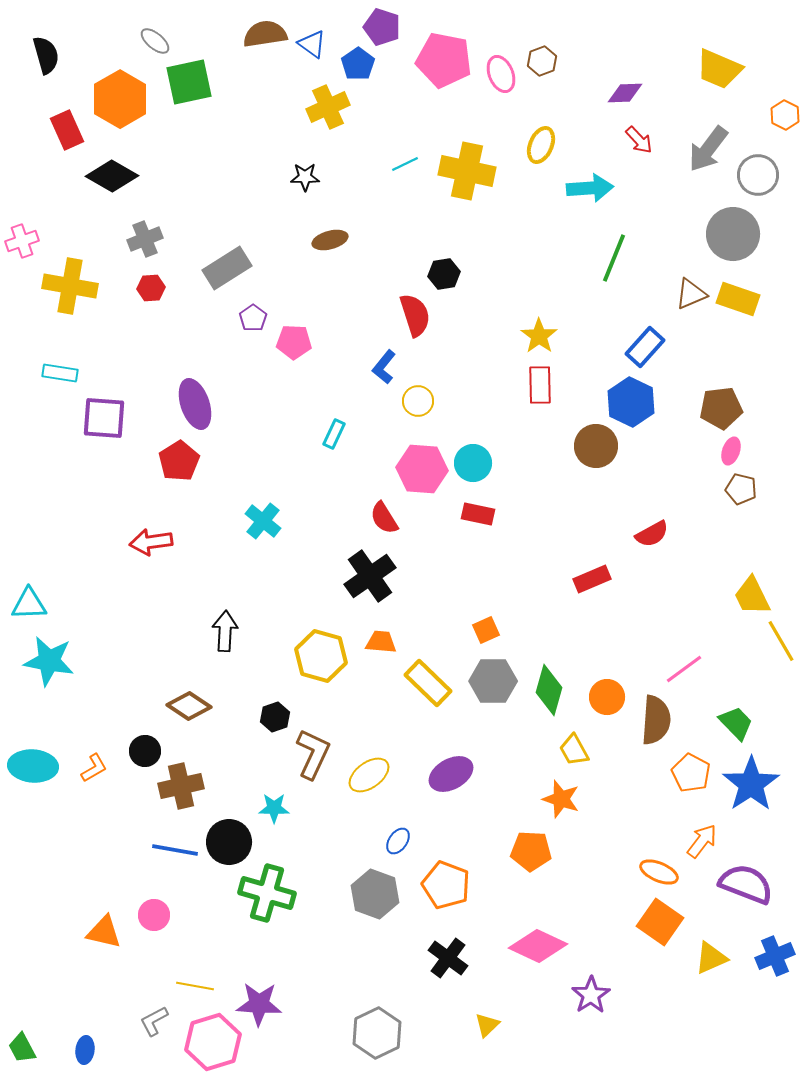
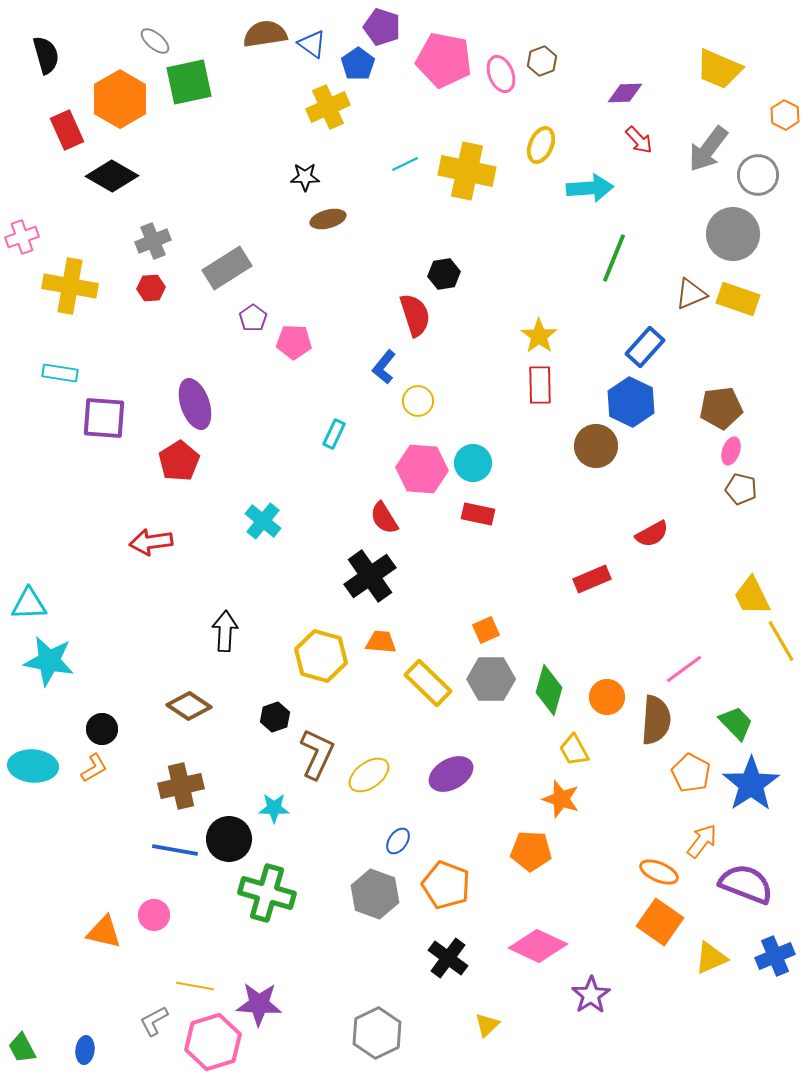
gray cross at (145, 239): moved 8 px right, 2 px down
brown ellipse at (330, 240): moved 2 px left, 21 px up
pink cross at (22, 241): moved 4 px up
gray hexagon at (493, 681): moved 2 px left, 2 px up
black circle at (145, 751): moved 43 px left, 22 px up
brown L-shape at (313, 754): moved 4 px right
black circle at (229, 842): moved 3 px up
